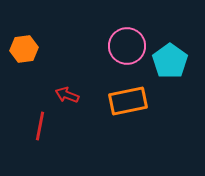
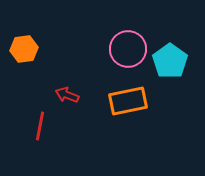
pink circle: moved 1 px right, 3 px down
